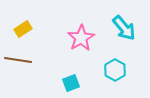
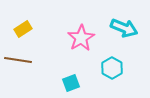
cyan arrow: rotated 28 degrees counterclockwise
cyan hexagon: moved 3 px left, 2 px up
